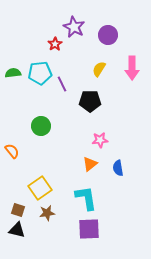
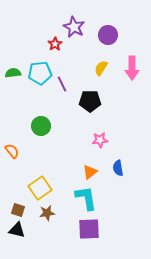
yellow semicircle: moved 2 px right, 1 px up
orange triangle: moved 8 px down
